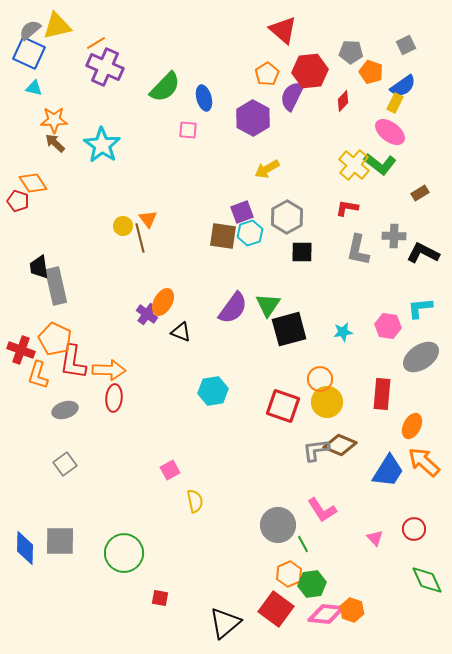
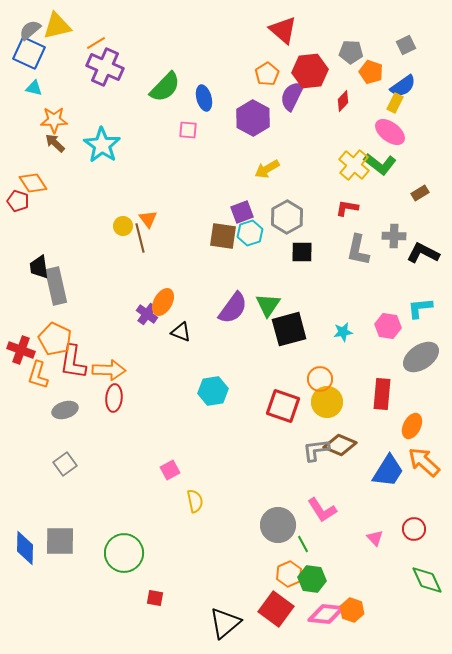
green hexagon at (312, 584): moved 5 px up; rotated 16 degrees clockwise
red square at (160, 598): moved 5 px left
